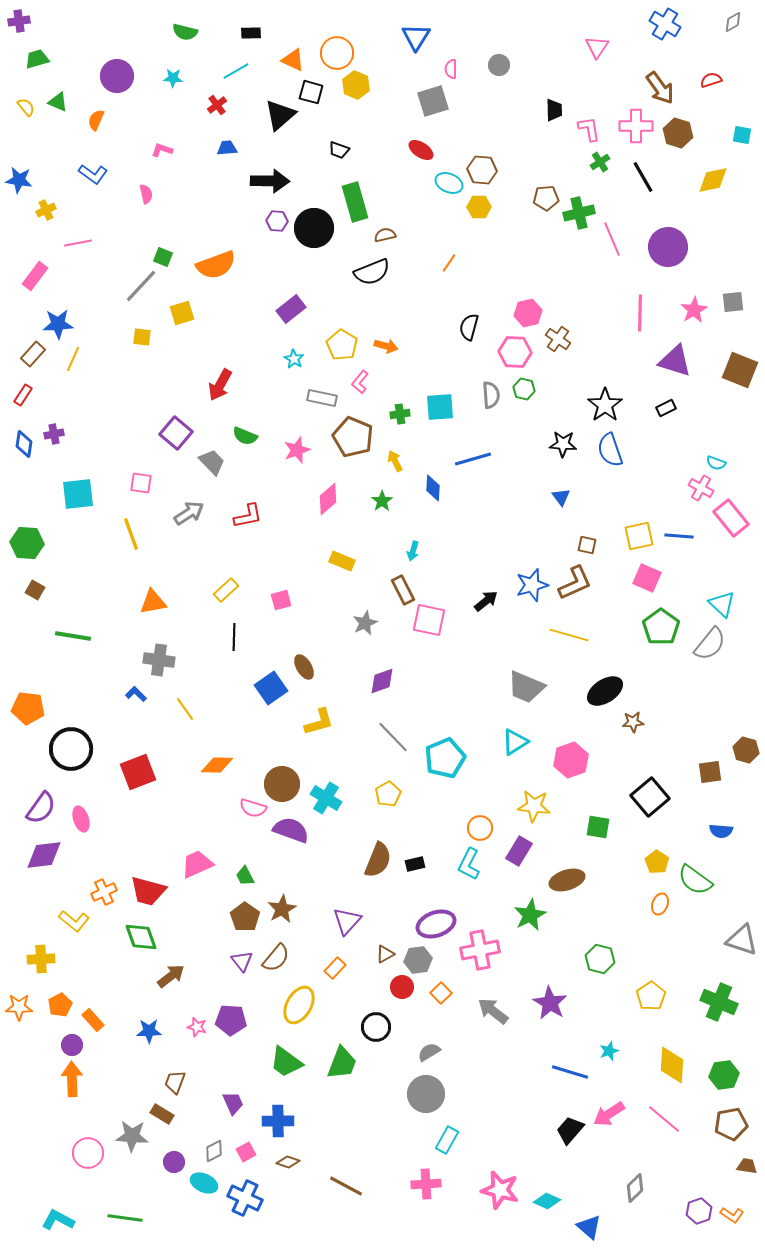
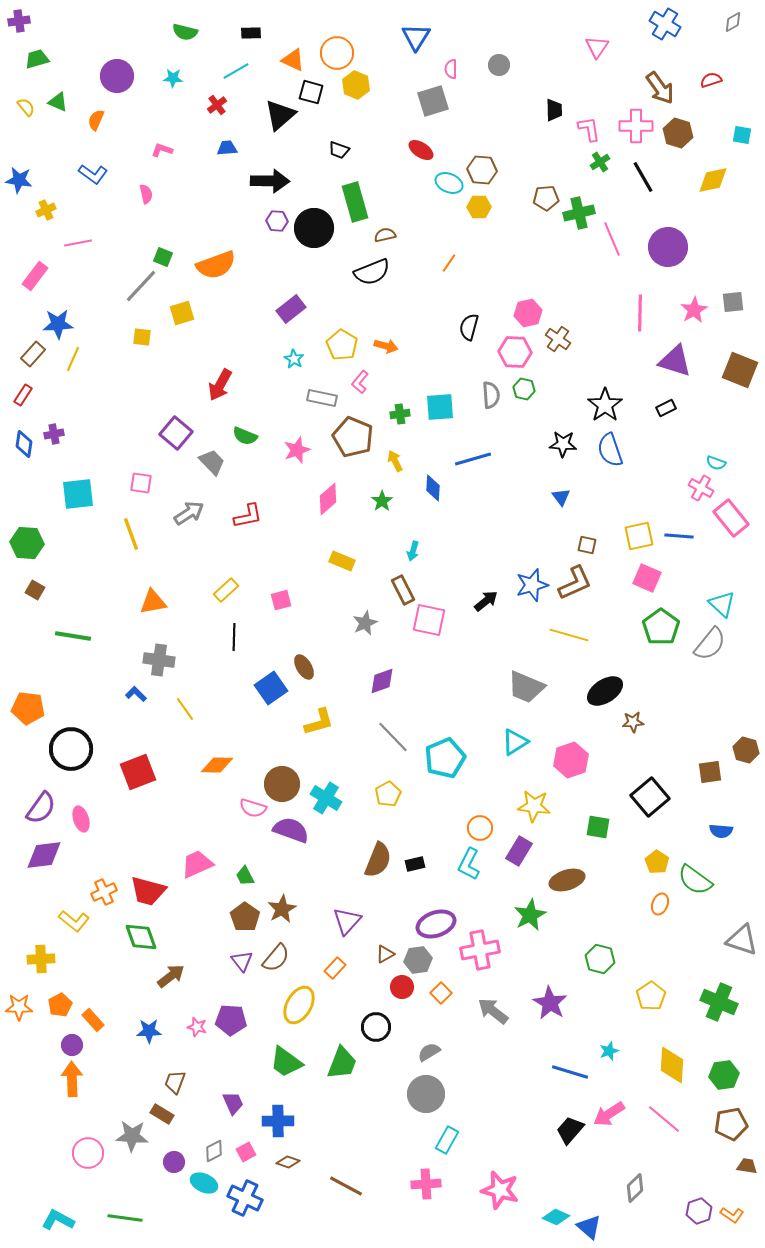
cyan diamond at (547, 1201): moved 9 px right, 16 px down
